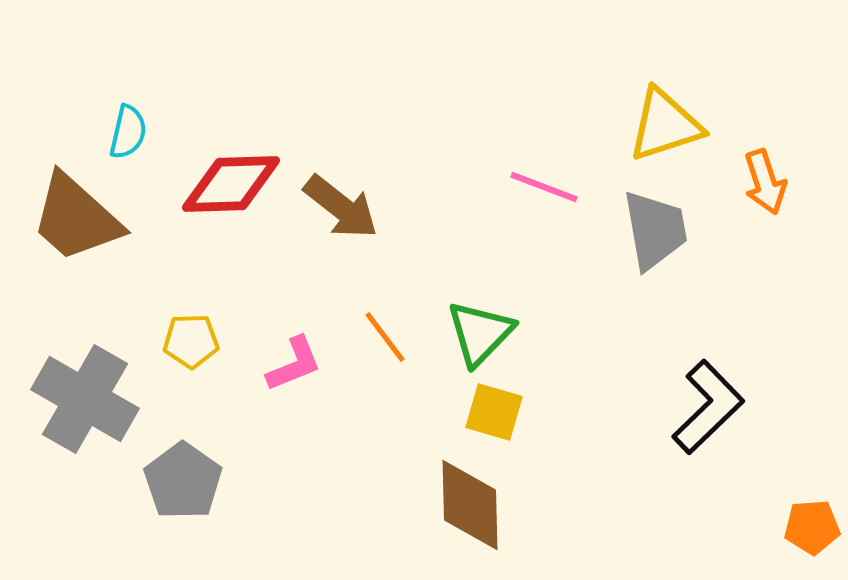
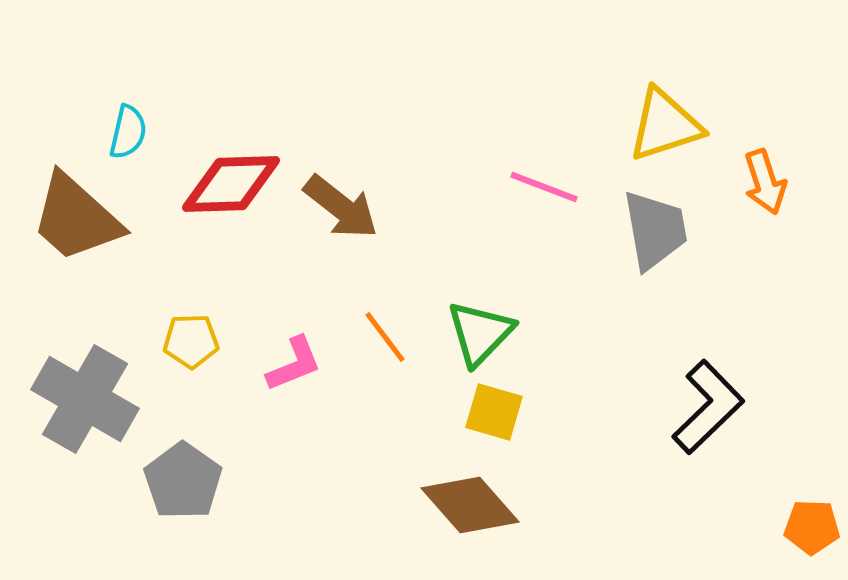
brown diamond: rotated 40 degrees counterclockwise
orange pentagon: rotated 6 degrees clockwise
